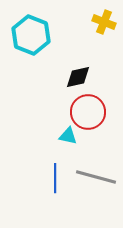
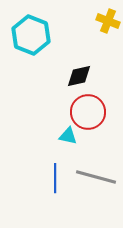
yellow cross: moved 4 px right, 1 px up
black diamond: moved 1 px right, 1 px up
